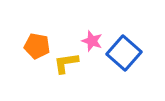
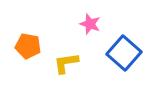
pink star: moved 2 px left, 17 px up
orange pentagon: moved 9 px left
